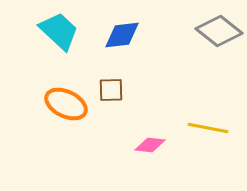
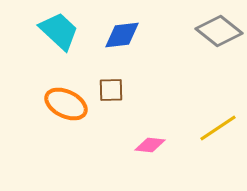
yellow line: moved 10 px right; rotated 45 degrees counterclockwise
